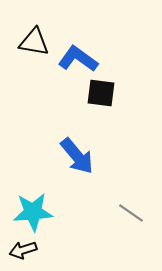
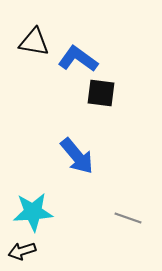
gray line: moved 3 px left, 5 px down; rotated 16 degrees counterclockwise
black arrow: moved 1 px left, 1 px down
